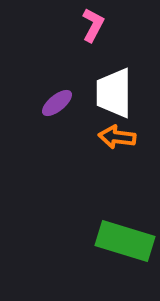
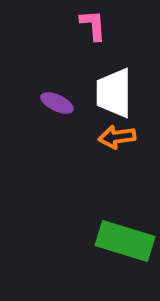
pink L-shape: rotated 32 degrees counterclockwise
purple ellipse: rotated 64 degrees clockwise
orange arrow: rotated 15 degrees counterclockwise
